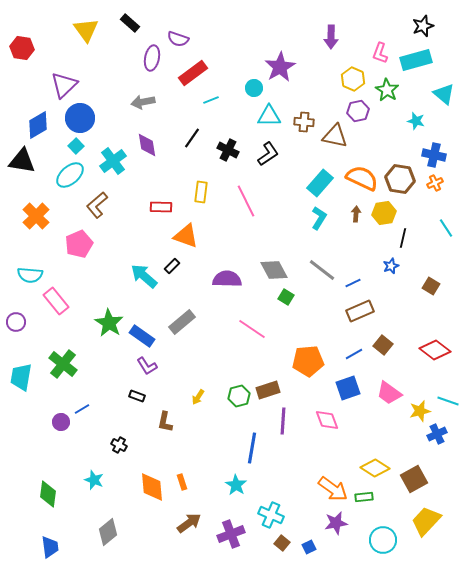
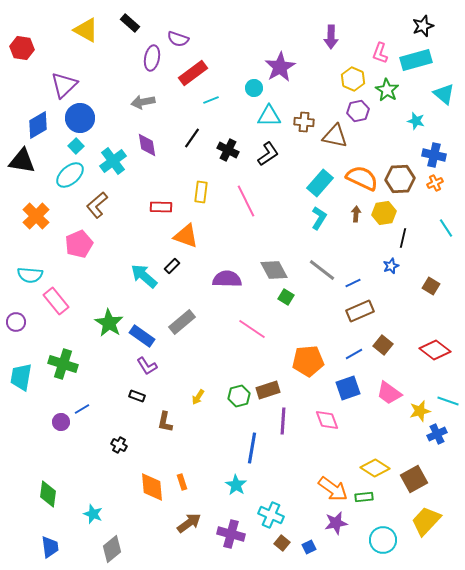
yellow triangle at (86, 30): rotated 24 degrees counterclockwise
brown hexagon at (400, 179): rotated 12 degrees counterclockwise
green cross at (63, 364): rotated 20 degrees counterclockwise
cyan star at (94, 480): moved 1 px left, 34 px down
gray diamond at (108, 532): moved 4 px right, 17 px down
purple cross at (231, 534): rotated 36 degrees clockwise
